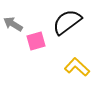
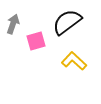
gray arrow: rotated 78 degrees clockwise
yellow L-shape: moved 3 px left, 6 px up
